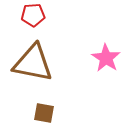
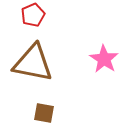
red pentagon: rotated 20 degrees counterclockwise
pink star: moved 2 px left, 1 px down
